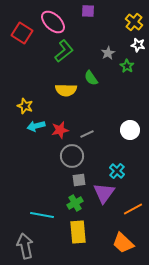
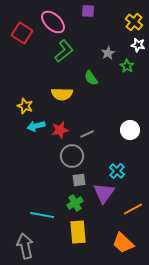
yellow semicircle: moved 4 px left, 4 px down
